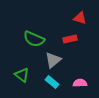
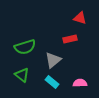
green semicircle: moved 9 px left, 8 px down; rotated 40 degrees counterclockwise
